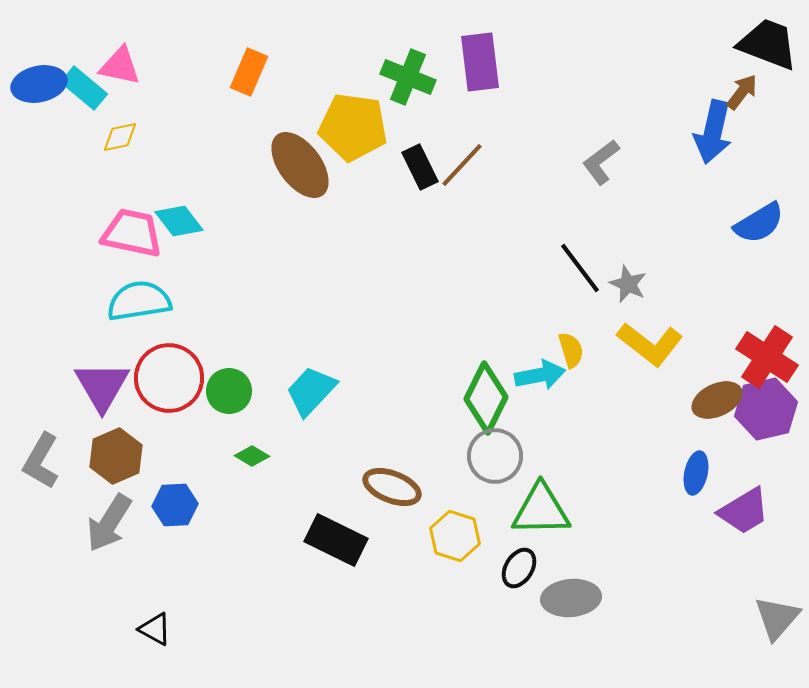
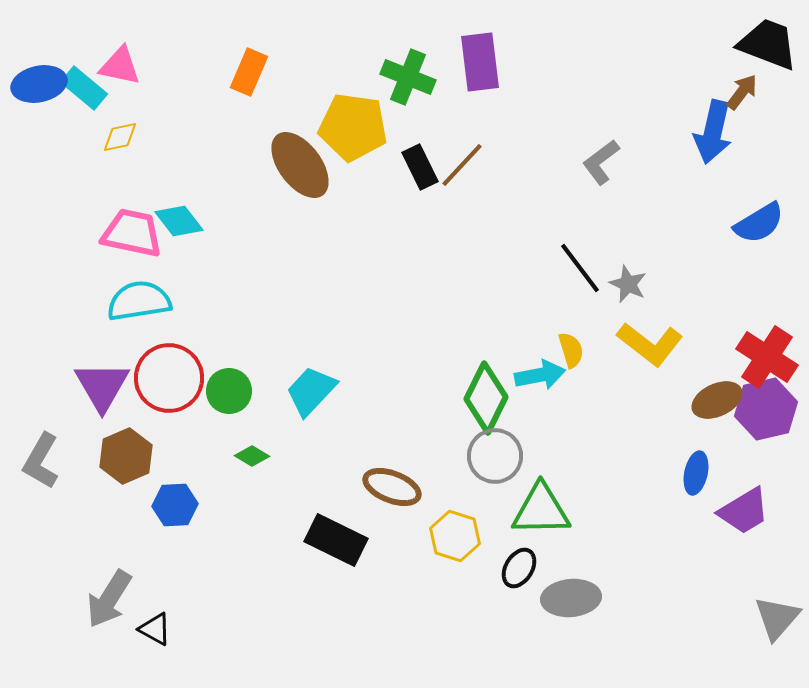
brown hexagon at (116, 456): moved 10 px right
gray arrow at (109, 523): moved 76 px down
